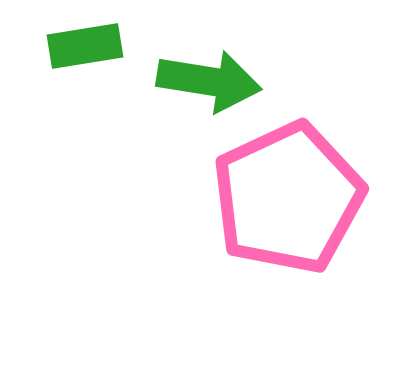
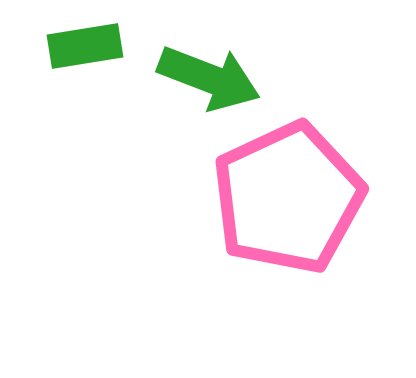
green arrow: moved 3 px up; rotated 12 degrees clockwise
